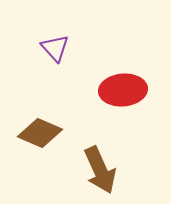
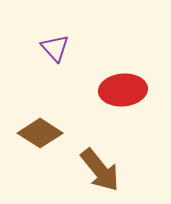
brown diamond: rotated 9 degrees clockwise
brown arrow: rotated 15 degrees counterclockwise
